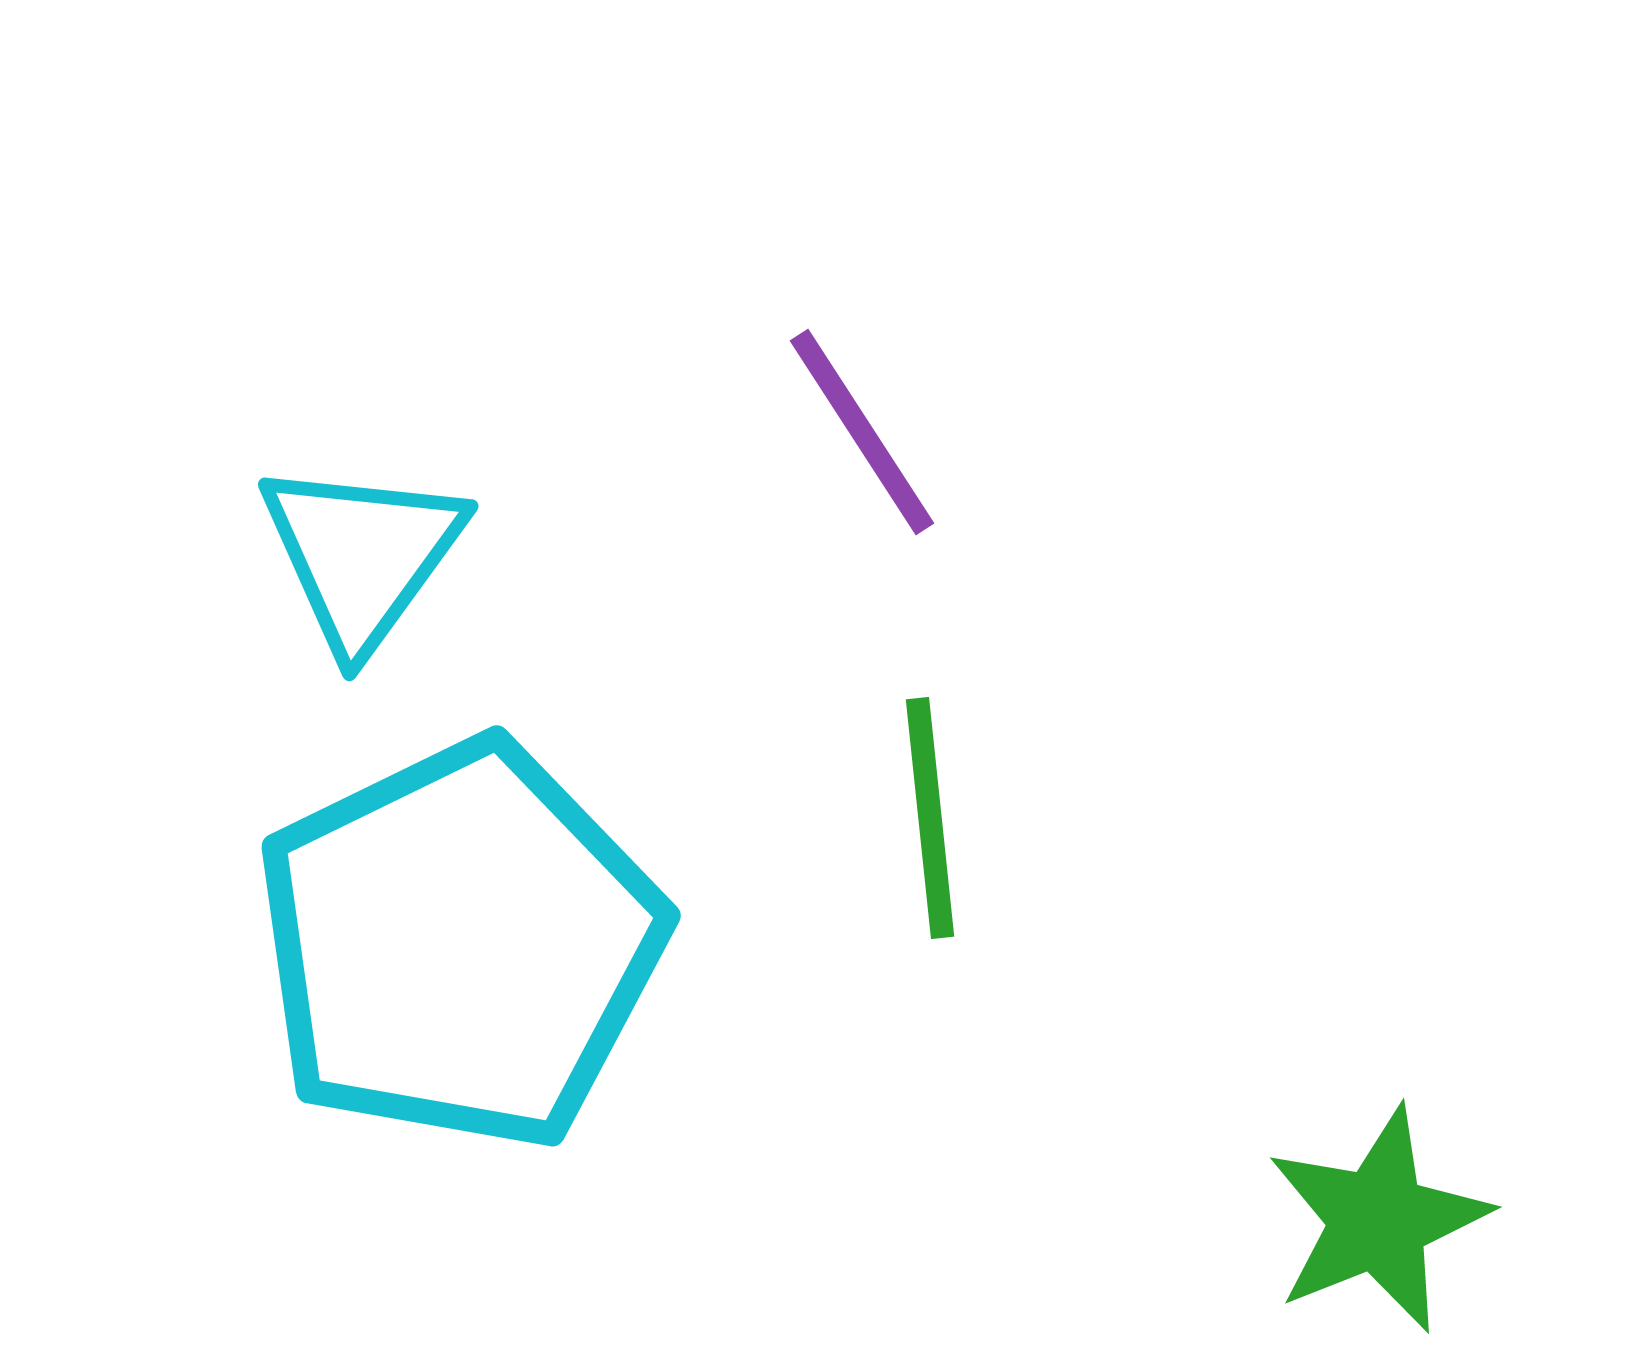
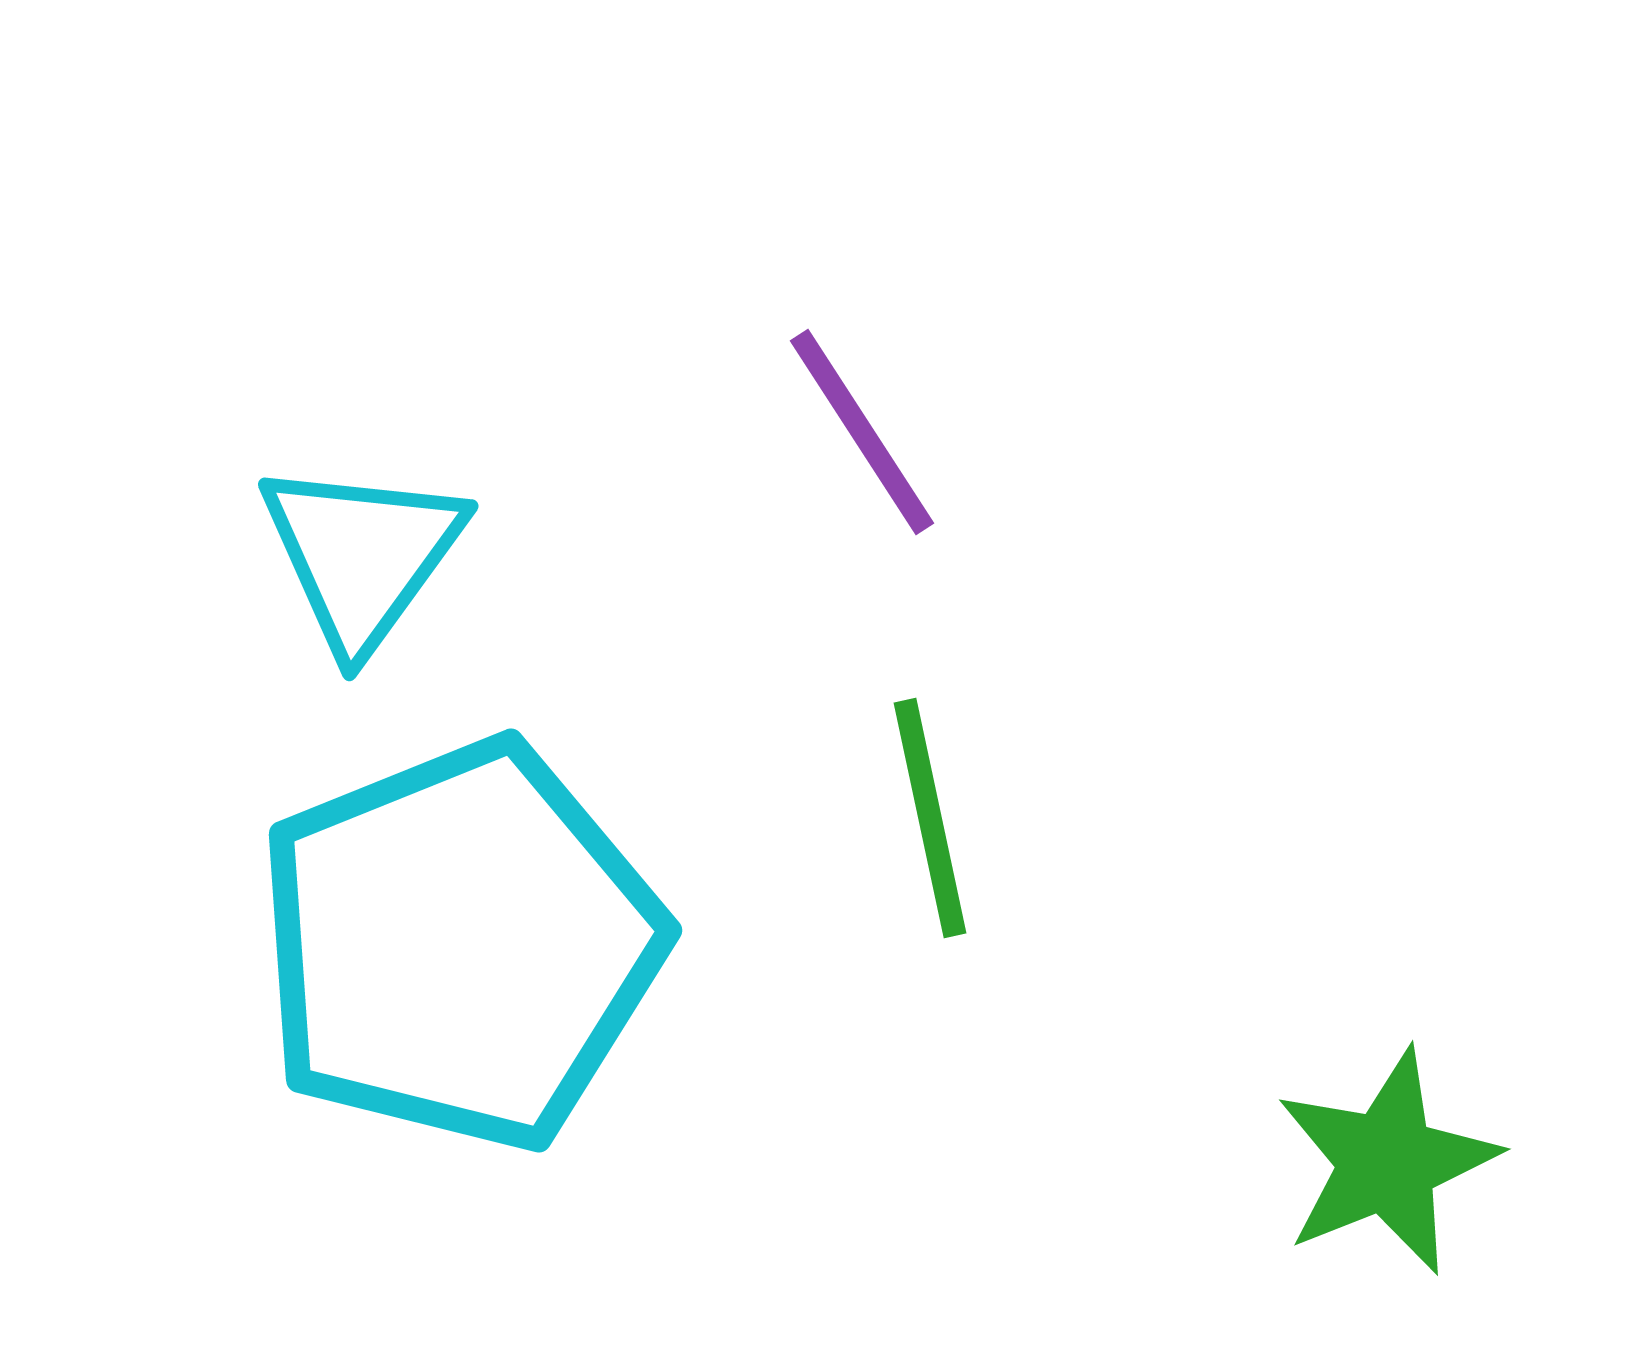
green line: rotated 6 degrees counterclockwise
cyan pentagon: rotated 4 degrees clockwise
green star: moved 9 px right, 58 px up
